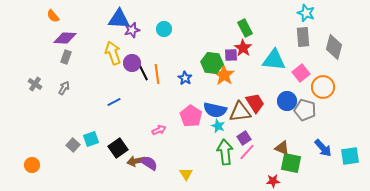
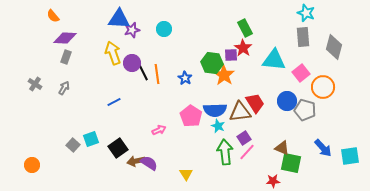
blue semicircle at (215, 110): rotated 15 degrees counterclockwise
